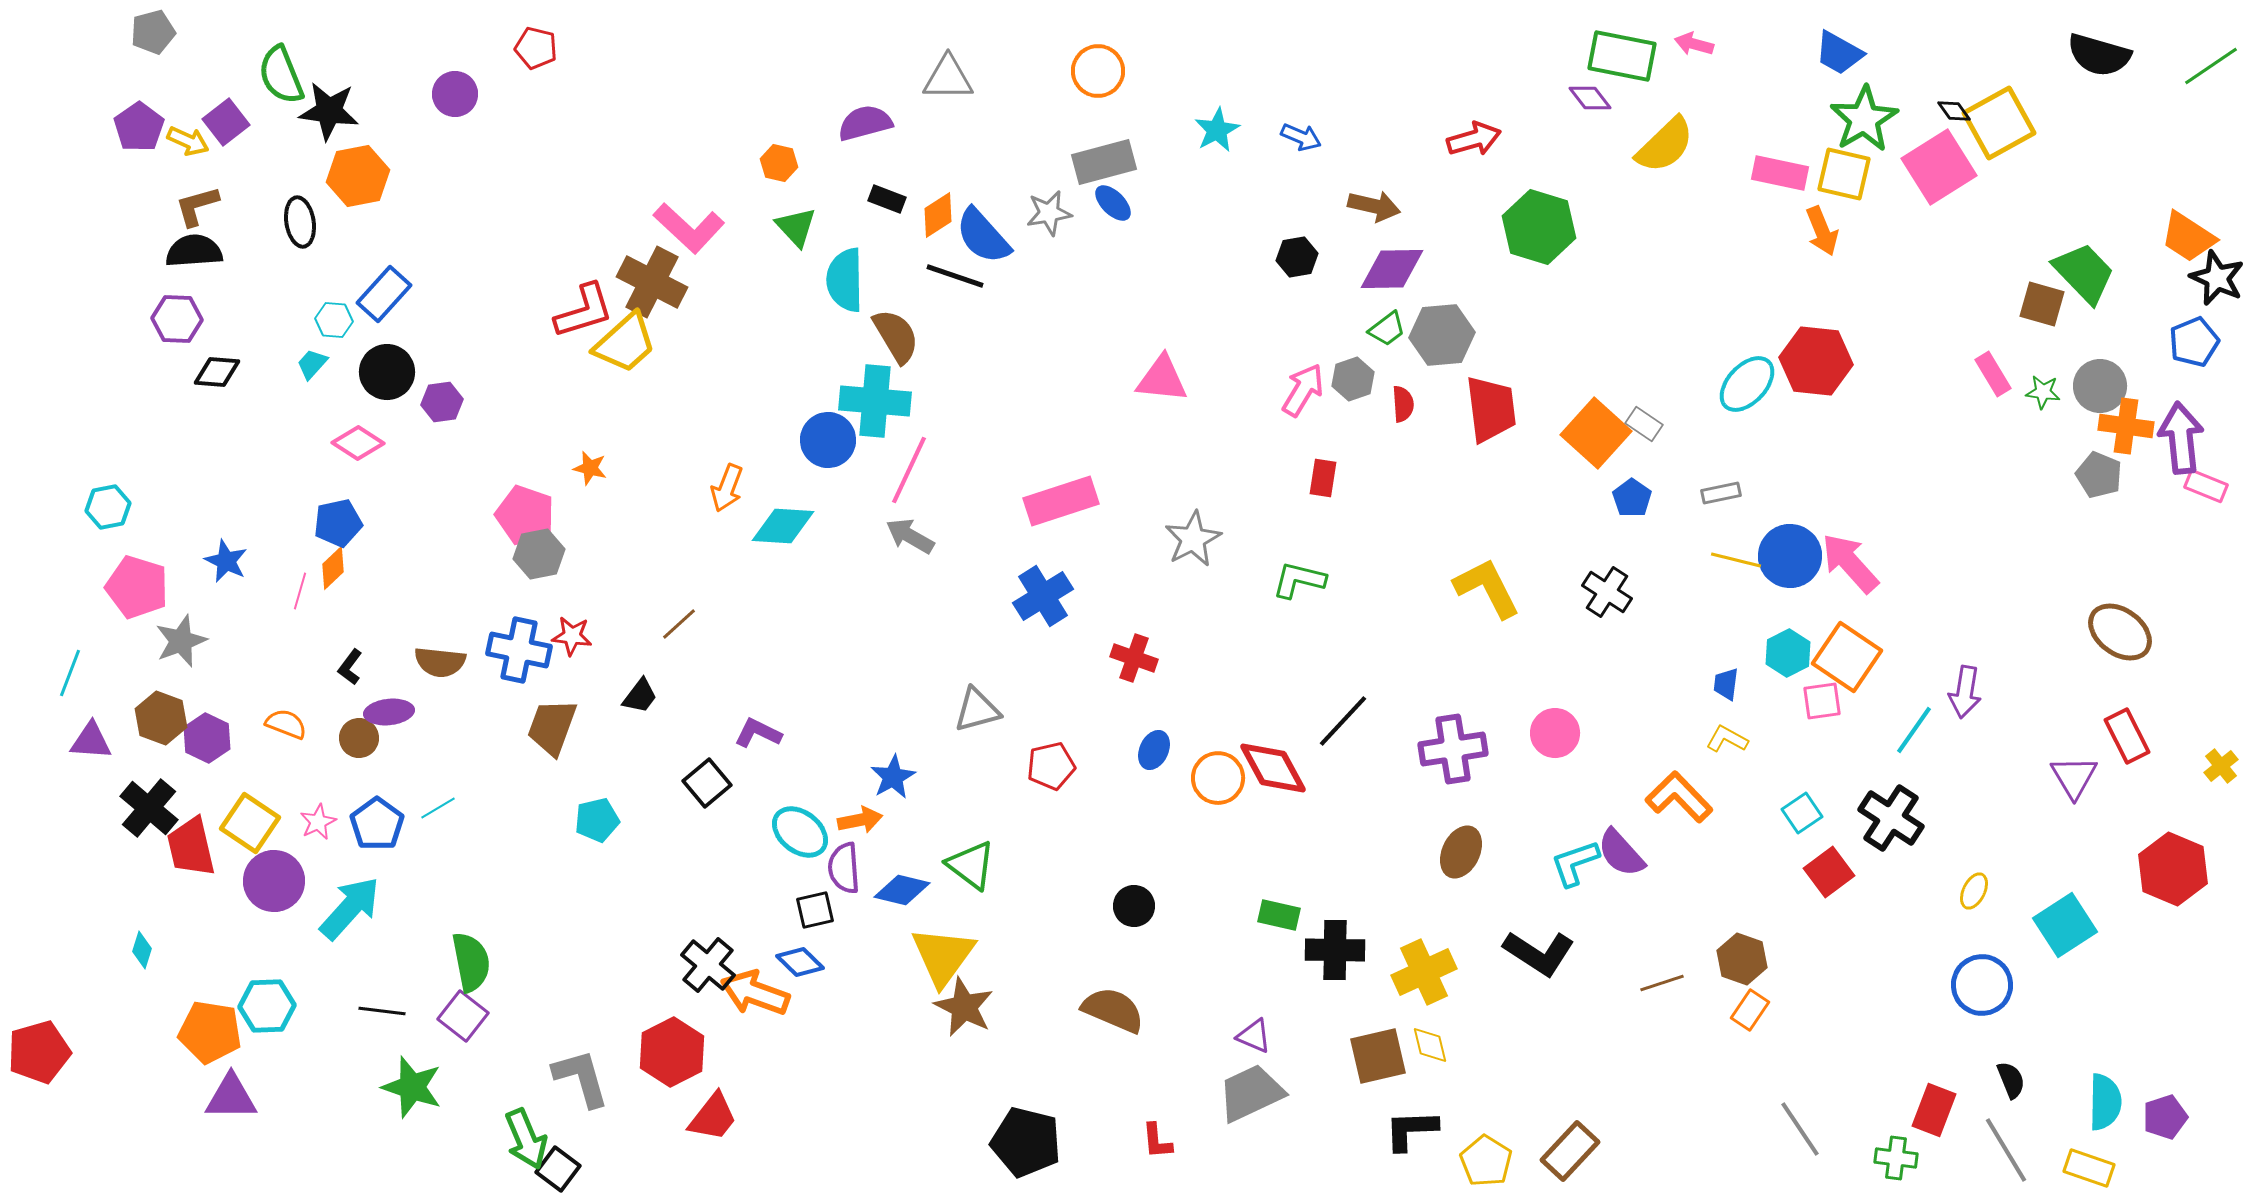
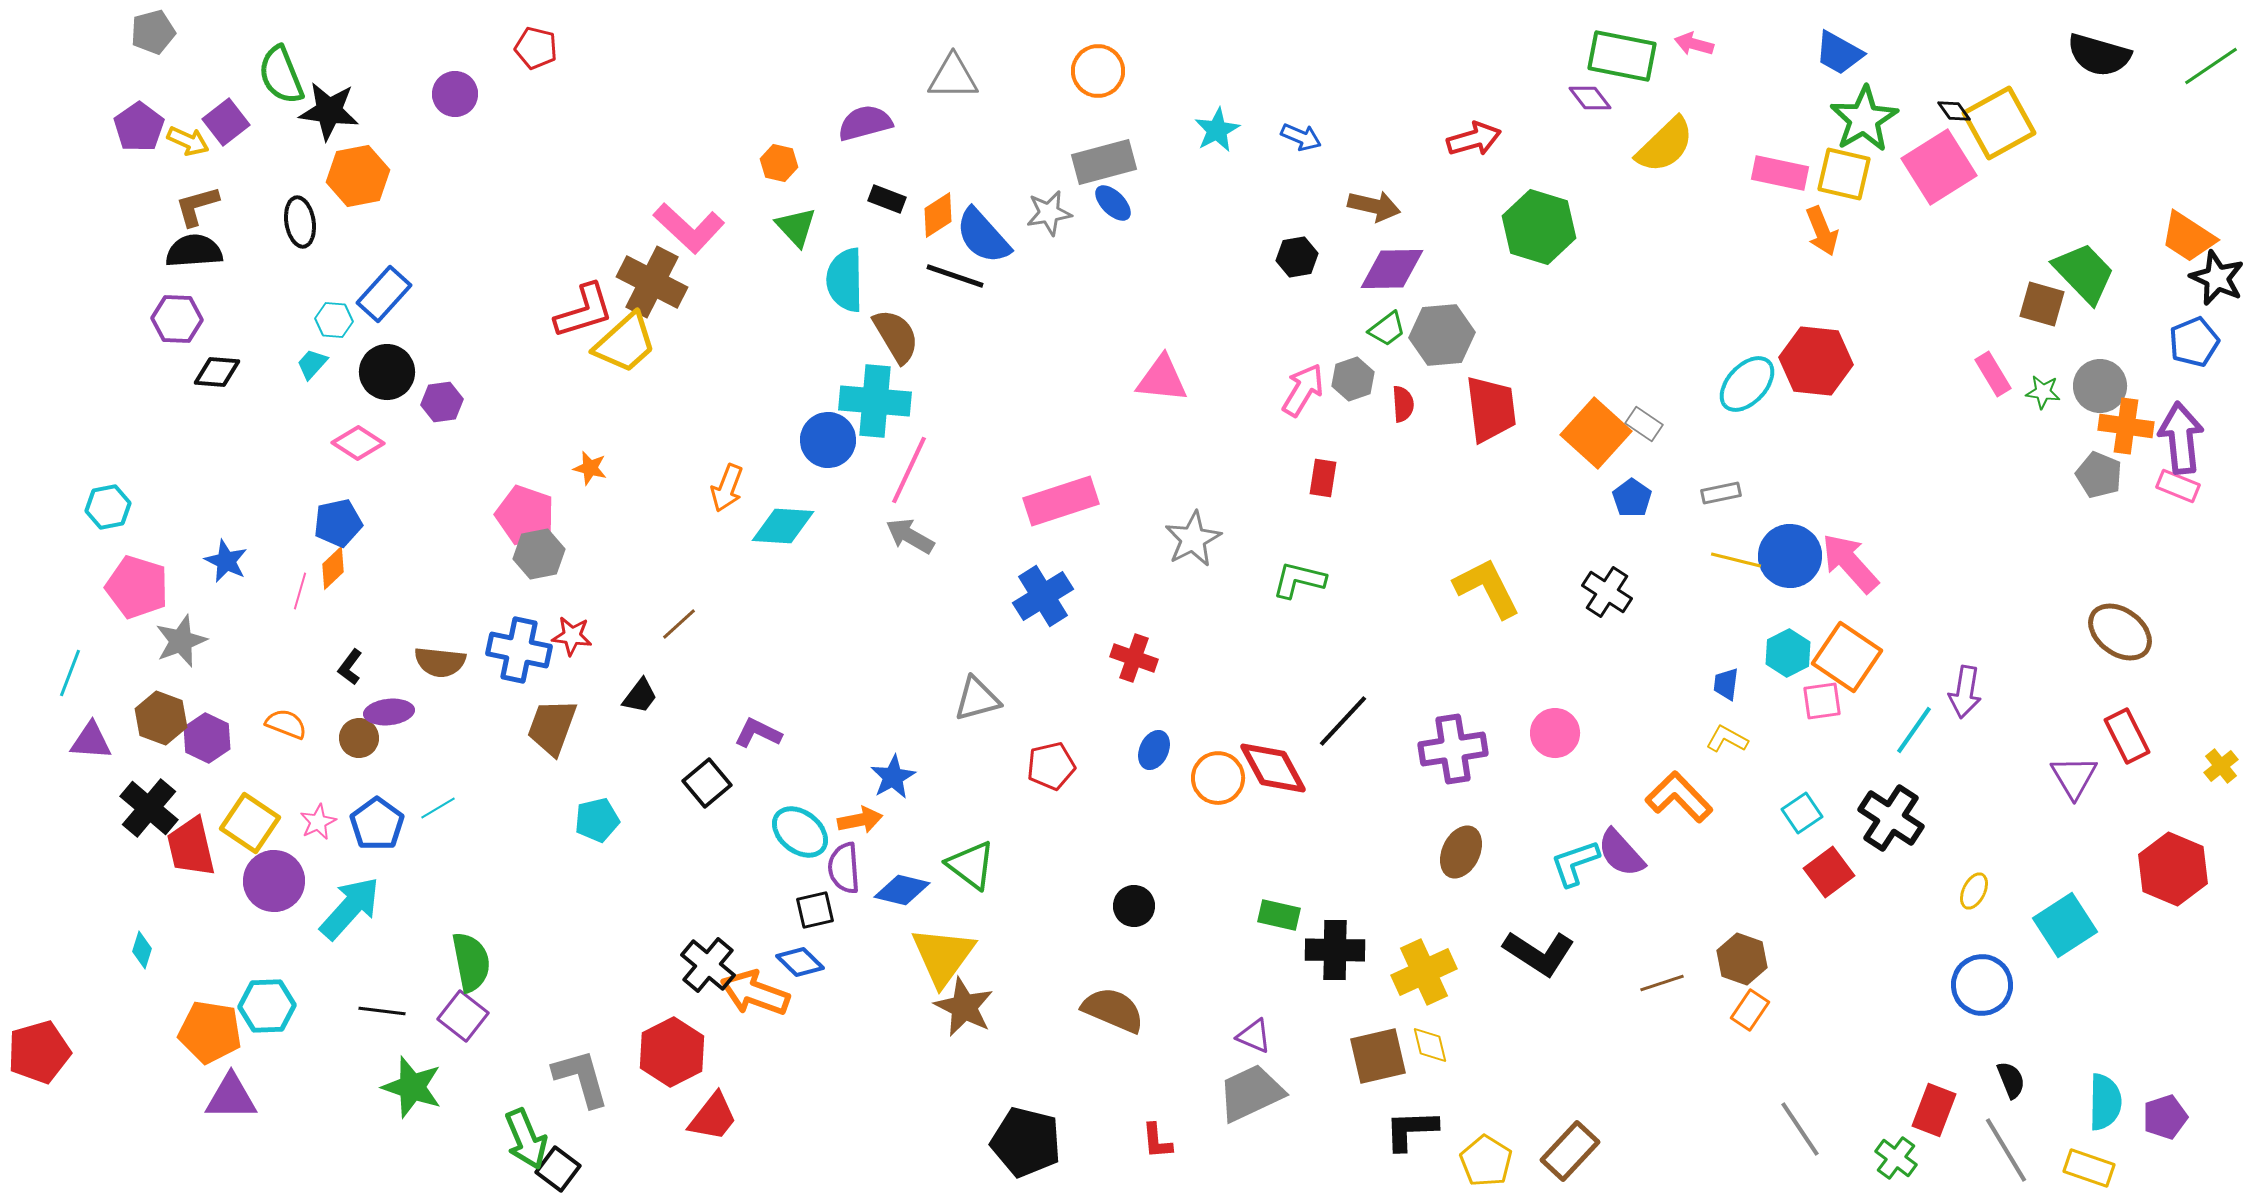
gray triangle at (948, 78): moved 5 px right, 1 px up
pink rectangle at (2206, 486): moved 28 px left
gray triangle at (977, 710): moved 11 px up
green cross at (1896, 1158): rotated 30 degrees clockwise
